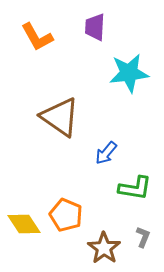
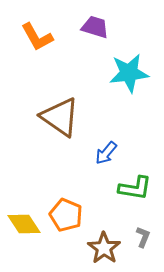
purple trapezoid: rotated 104 degrees clockwise
